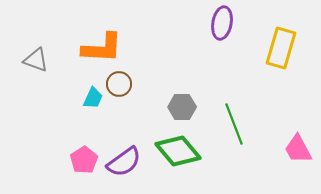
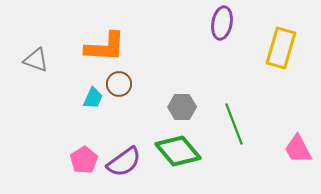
orange L-shape: moved 3 px right, 1 px up
